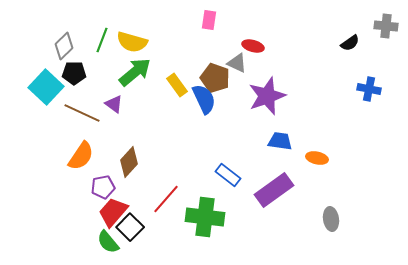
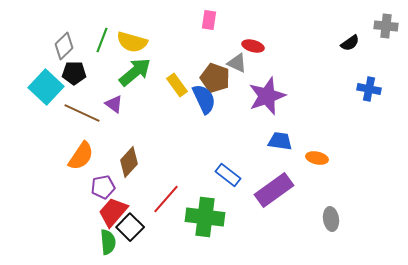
green semicircle: rotated 145 degrees counterclockwise
